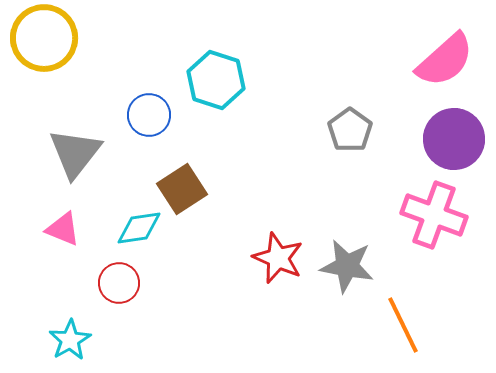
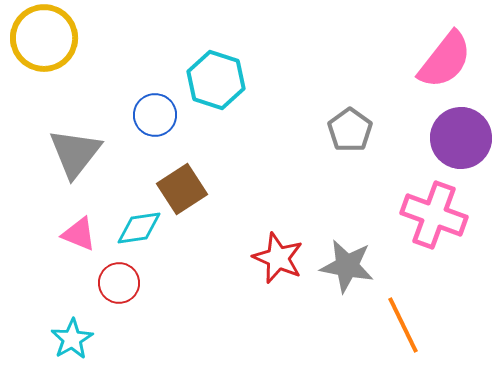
pink semicircle: rotated 10 degrees counterclockwise
blue circle: moved 6 px right
purple circle: moved 7 px right, 1 px up
pink triangle: moved 16 px right, 5 px down
cyan star: moved 2 px right, 1 px up
